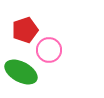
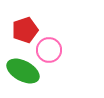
green ellipse: moved 2 px right, 1 px up
